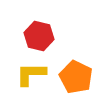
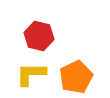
orange pentagon: rotated 20 degrees clockwise
